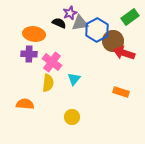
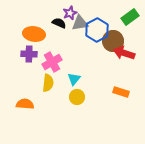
pink cross: rotated 24 degrees clockwise
yellow circle: moved 5 px right, 20 px up
